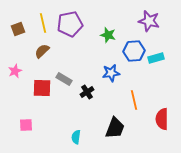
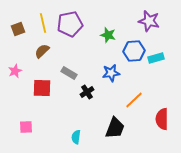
gray rectangle: moved 5 px right, 6 px up
orange line: rotated 60 degrees clockwise
pink square: moved 2 px down
